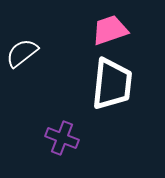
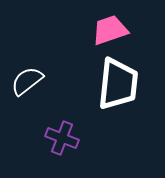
white semicircle: moved 5 px right, 28 px down
white trapezoid: moved 6 px right
